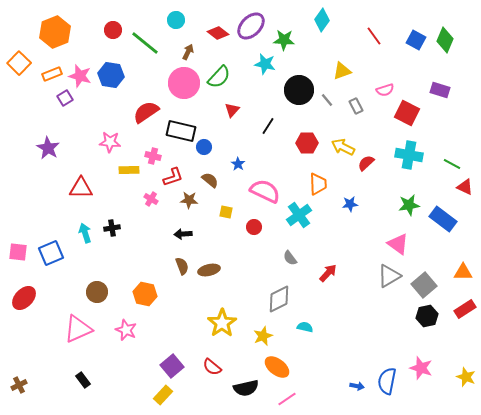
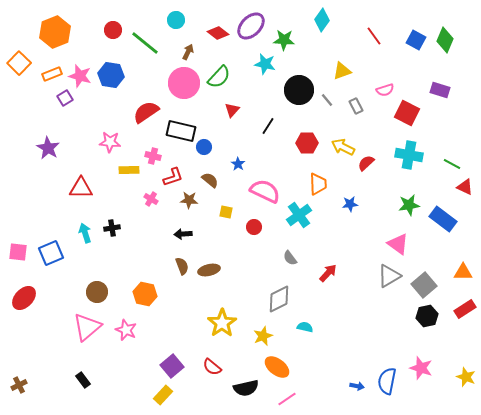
pink triangle at (78, 329): moved 9 px right, 2 px up; rotated 16 degrees counterclockwise
